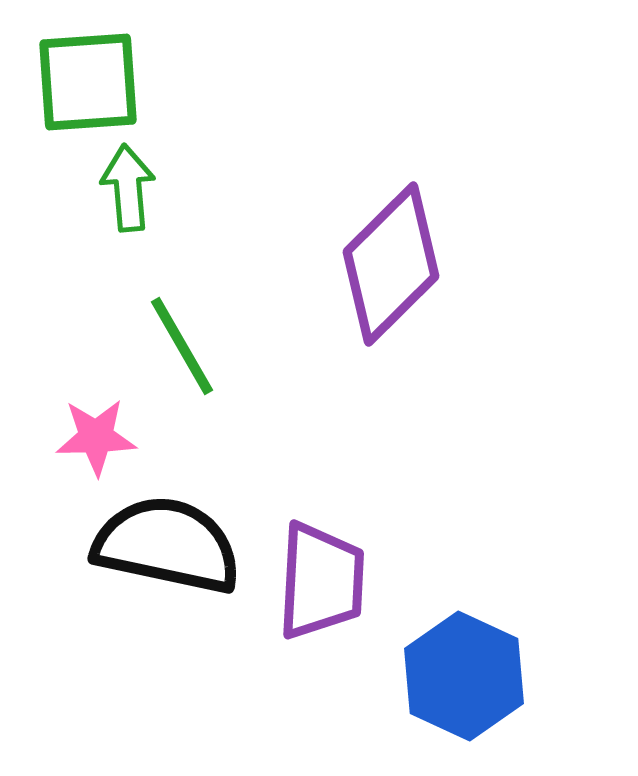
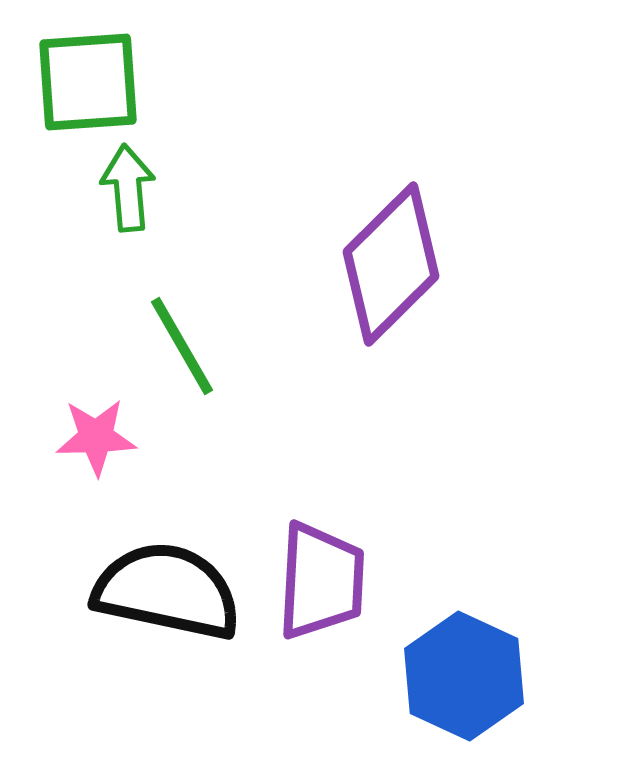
black semicircle: moved 46 px down
